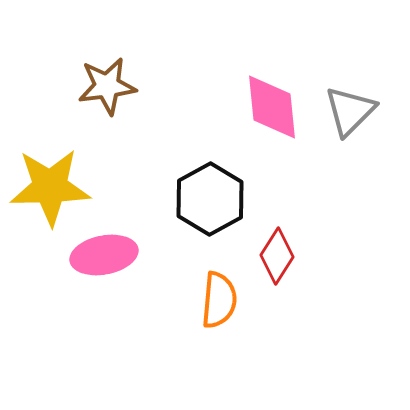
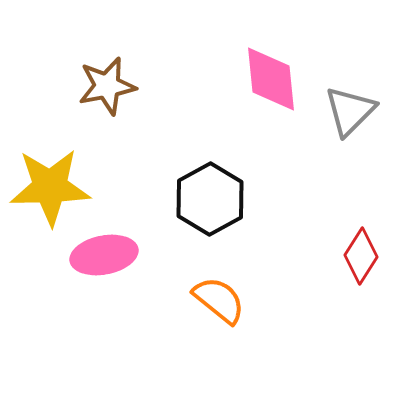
brown star: rotated 4 degrees counterclockwise
pink diamond: moved 1 px left, 28 px up
red diamond: moved 84 px right
orange semicircle: rotated 56 degrees counterclockwise
